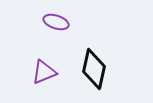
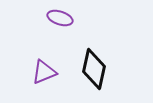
purple ellipse: moved 4 px right, 4 px up
